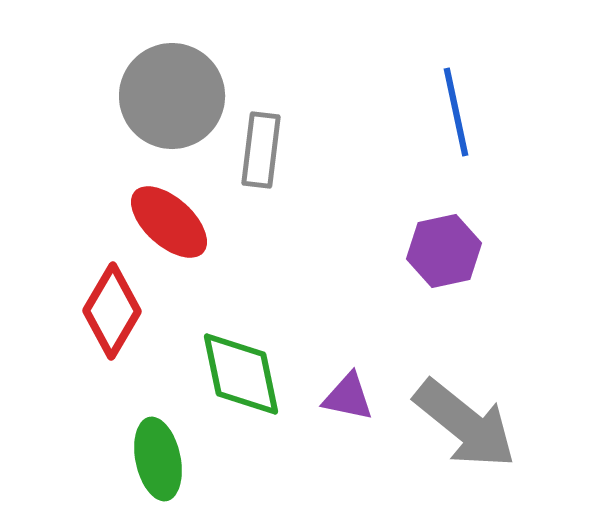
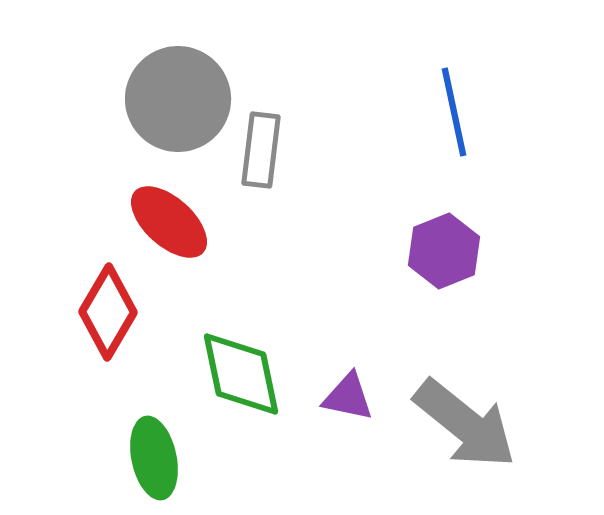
gray circle: moved 6 px right, 3 px down
blue line: moved 2 px left
purple hexagon: rotated 10 degrees counterclockwise
red diamond: moved 4 px left, 1 px down
green ellipse: moved 4 px left, 1 px up
